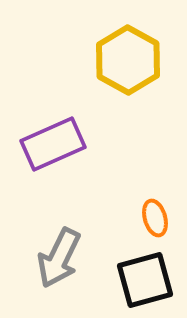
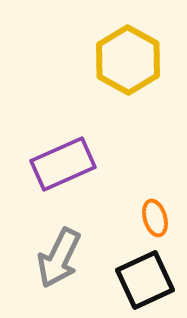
purple rectangle: moved 10 px right, 20 px down
black square: rotated 10 degrees counterclockwise
